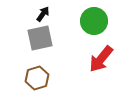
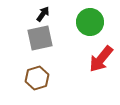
green circle: moved 4 px left, 1 px down
